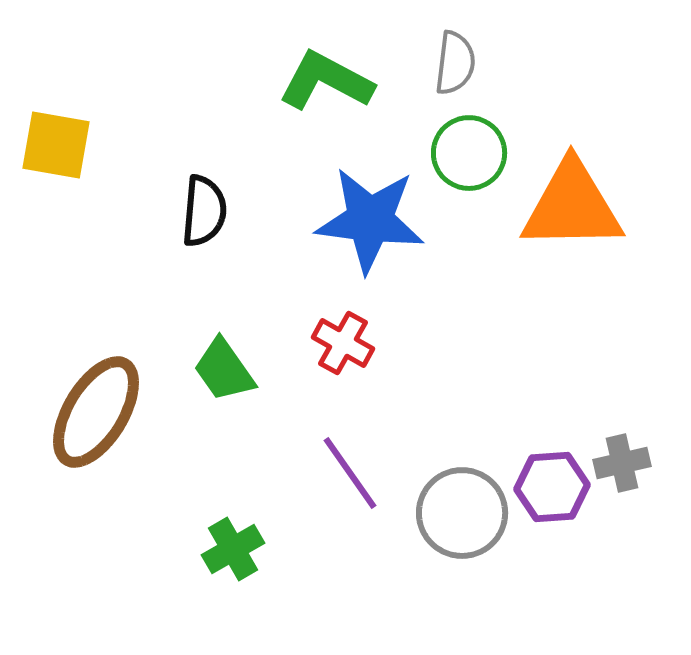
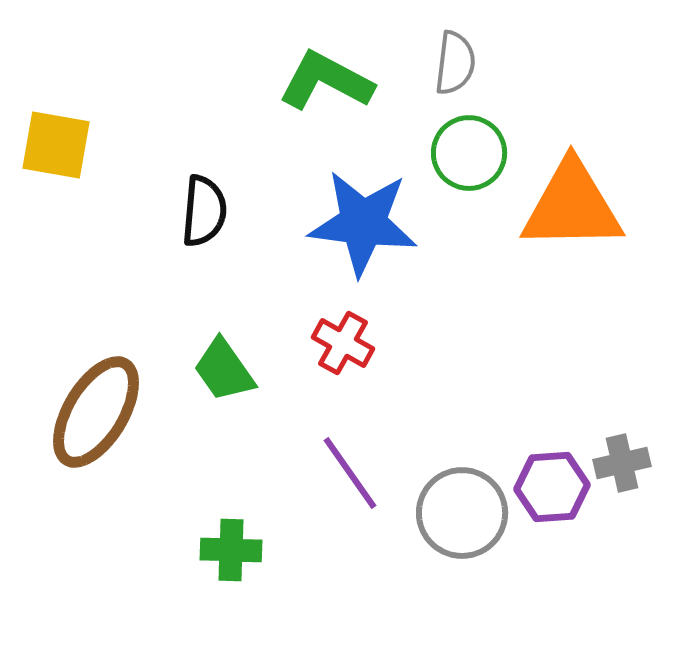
blue star: moved 7 px left, 3 px down
green cross: moved 2 px left, 1 px down; rotated 32 degrees clockwise
